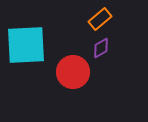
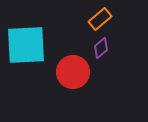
purple diamond: rotated 10 degrees counterclockwise
